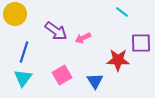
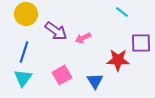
yellow circle: moved 11 px right
